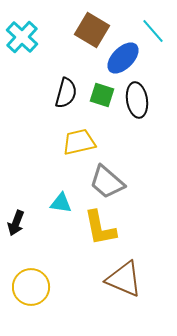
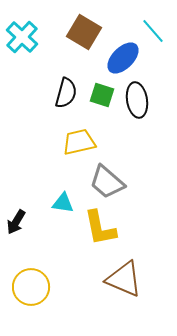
brown square: moved 8 px left, 2 px down
cyan triangle: moved 2 px right
black arrow: moved 1 px up; rotated 10 degrees clockwise
